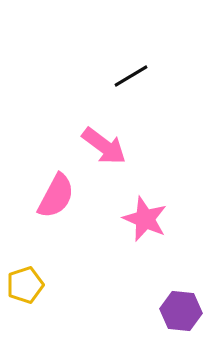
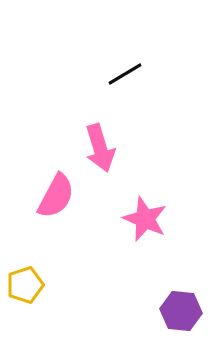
black line: moved 6 px left, 2 px up
pink arrow: moved 4 px left, 2 px down; rotated 36 degrees clockwise
